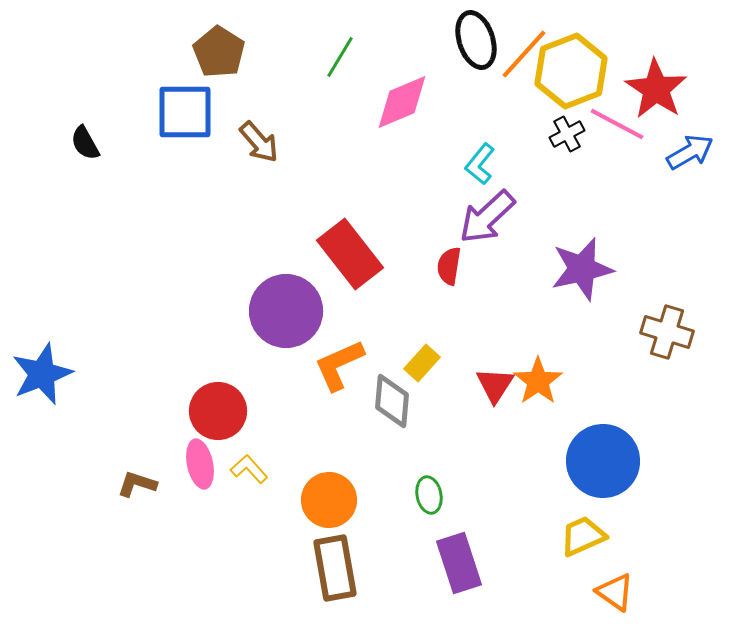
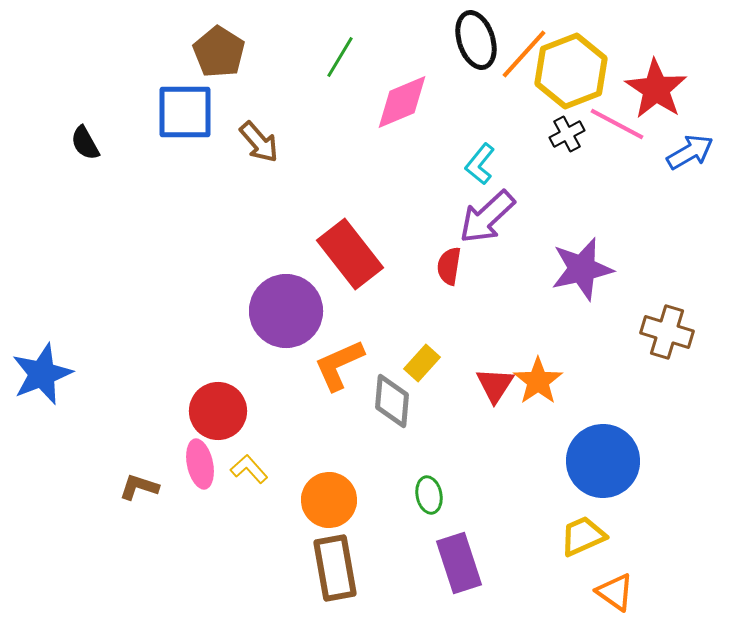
brown L-shape: moved 2 px right, 3 px down
